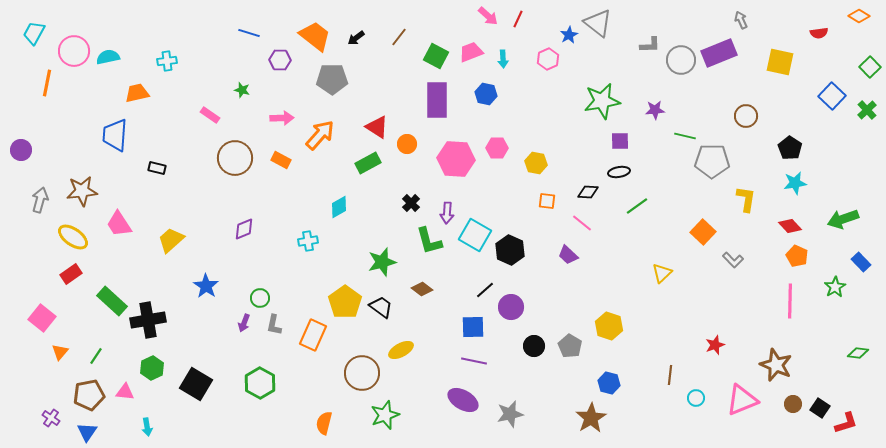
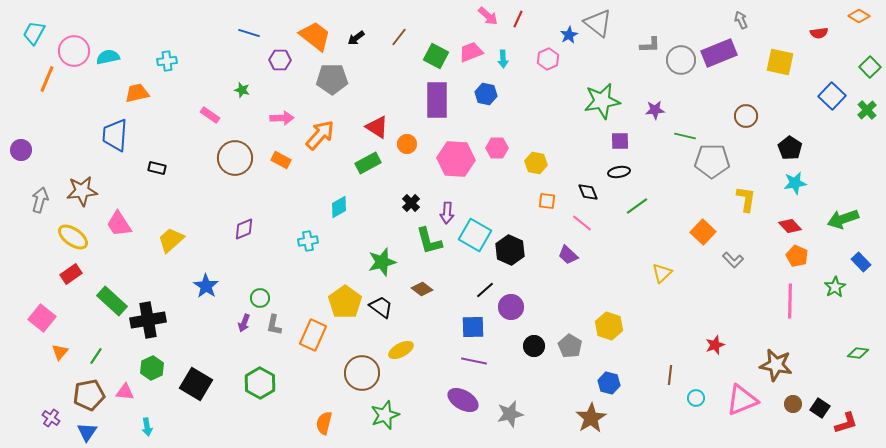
orange line at (47, 83): moved 4 px up; rotated 12 degrees clockwise
black diamond at (588, 192): rotated 65 degrees clockwise
brown star at (776, 365): rotated 12 degrees counterclockwise
